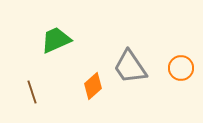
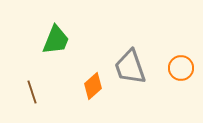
green trapezoid: rotated 136 degrees clockwise
gray trapezoid: rotated 15 degrees clockwise
